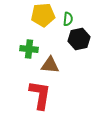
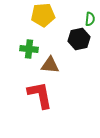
green semicircle: moved 22 px right
red L-shape: rotated 20 degrees counterclockwise
